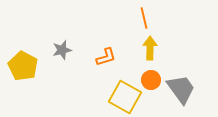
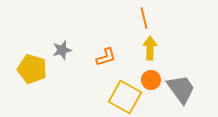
yellow pentagon: moved 9 px right, 3 px down; rotated 12 degrees counterclockwise
